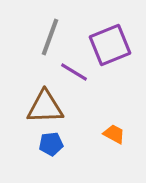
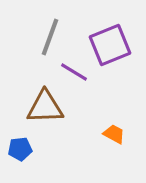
blue pentagon: moved 31 px left, 5 px down
